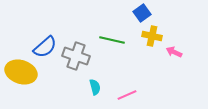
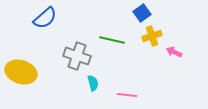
yellow cross: rotated 30 degrees counterclockwise
blue semicircle: moved 29 px up
gray cross: moved 1 px right
cyan semicircle: moved 2 px left, 4 px up
pink line: rotated 30 degrees clockwise
